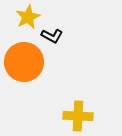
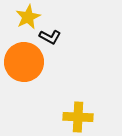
black L-shape: moved 2 px left, 1 px down
yellow cross: moved 1 px down
